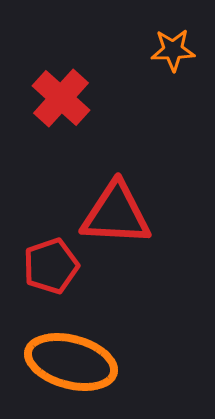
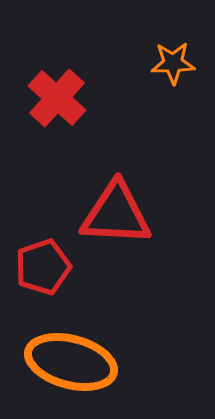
orange star: moved 13 px down
red cross: moved 4 px left
red pentagon: moved 8 px left, 1 px down
